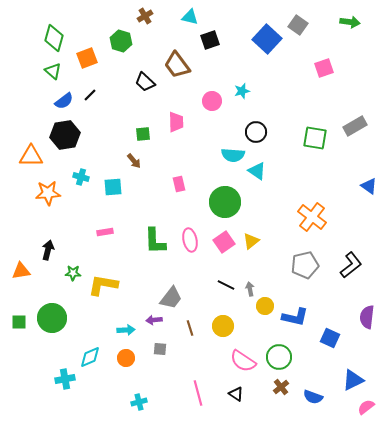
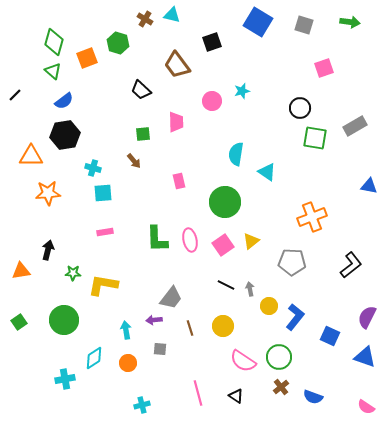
brown cross at (145, 16): moved 3 px down; rotated 28 degrees counterclockwise
cyan triangle at (190, 17): moved 18 px left, 2 px up
gray square at (298, 25): moved 6 px right; rotated 18 degrees counterclockwise
green diamond at (54, 38): moved 4 px down
blue square at (267, 39): moved 9 px left, 17 px up; rotated 12 degrees counterclockwise
black square at (210, 40): moved 2 px right, 2 px down
green hexagon at (121, 41): moved 3 px left, 2 px down
black trapezoid at (145, 82): moved 4 px left, 8 px down
black line at (90, 95): moved 75 px left
black circle at (256, 132): moved 44 px right, 24 px up
cyan semicircle at (233, 155): moved 3 px right, 1 px up; rotated 95 degrees clockwise
cyan triangle at (257, 171): moved 10 px right, 1 px down
cyan cross at (81, 177): moved 12 px right, 9 px up
pink rectangle at (179, 184): moved 3 px up
blue triangle at (369, 186): rotated 24 degrees counterclockwise
cyan square at (113, 187): moved 10 px left, 6 px down
orange cross at (312, 217): rotated 32 degrees clockwise
green L-shape at (155, 241): moved 2 px right, 2 px up
pink square at (224, 242): moved 1 px left, 3 px down
gray pentagon at (305, 265): moved 13 px left, 3 px up; rotated 16 degrees clockwise
yellow circle at (265, 306): moved 4 px right
blue L-shape at (295, 317): rotated 64 degrees counterclockwise
purple semicircle at (367, 317): rotated 20 degrees clockwise
green circle at (52, 318): moved 12 px right, 2 px down
green square at (19, 322): rotated 35 degrees counterclockwise
cyan arrow at (126, 330): rotated 96 degrees counterclockwise
blue square at (330, 338): moved 2 px up
cyan diamond at (90, 357): moved 4 px right, 1 px down; rotated 10 degrees counterclockwise
orange circle at (126, 358): moved 2 px right, 5 px down
blue triangle at (353, 380): moved 12 px right, 23 px up; rotated 45 degrees clockwise
black triangle at (236, 394): moved 2 px down
cyan cross at (139, 402): moved 3 px right, 3 px down
pink semicircle at (366, 407): rotated 108 degrees counterclockwise
